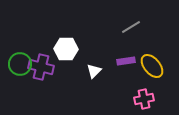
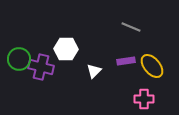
gray line: rotated 54 degrees clockwise
green circle: moved 1 px left, 5 px up
pink cross: rotated 12 degrees clockwise
